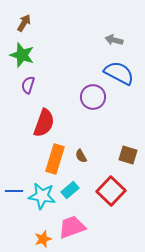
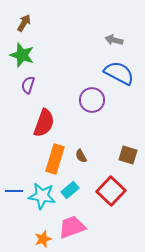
purple circle: moved 1 px left, 3 px down
